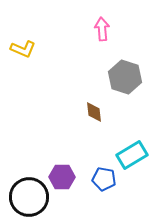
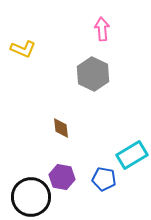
gray hexagon: moved 32 px left, 3 px up; rotated 8 degrees clockwise
brown diamond: moved 33 px left, 16 px down
purple hexagon: rotated 10 degrees clockwise
black circle: moved 2 px right
